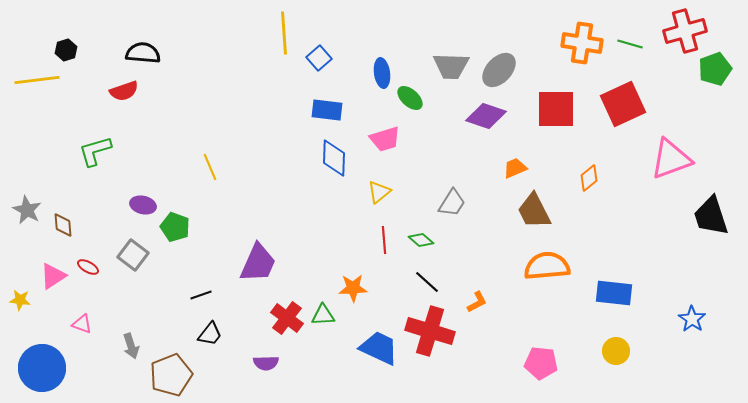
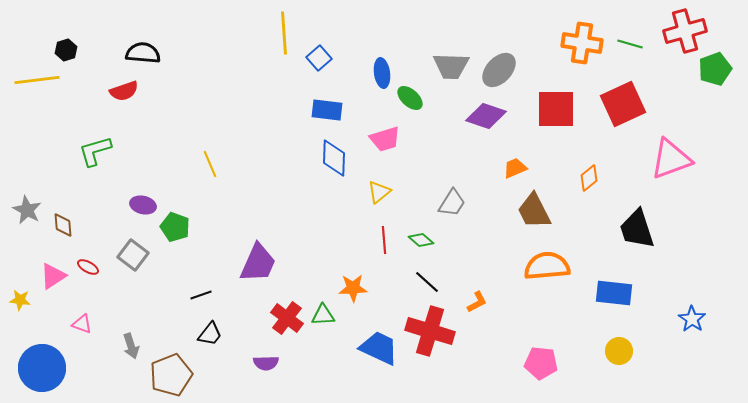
yellow line at (210, 167): moved 3 px up
black trapezoid at (711, 216): moved 74 px left, 13 px down
yellow circle at (616, 351): moved 3 px right
